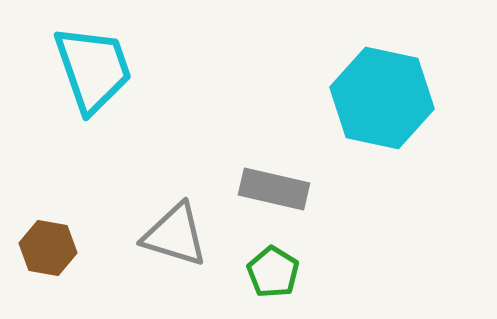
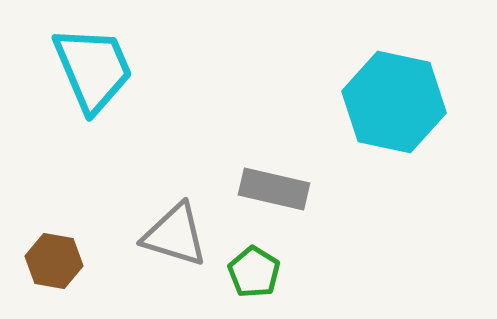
cyan trapezoid: rotated 4 degrees counterclockwise
cyan hexagon: moved 12 px right, 4 px down
brown hexagon: moved 6 px right, 13 px down
green pentagon: moved 19 px left
